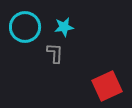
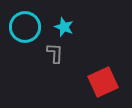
cyan star: rotated 30 degrees clockwise
red square: moved 4 px left, 4 px up
